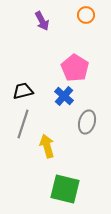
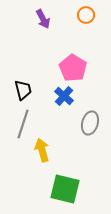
purple arrow: moved 1 px right, 2 px up
pink pentagon: moved 2 px left
black trapezoid: moved 1 px up; rotated 90 degrees clockwise
gray ellipse: moved 3 px right, 1 px down
yellow arrow: moved 5 px left, 4 px down
